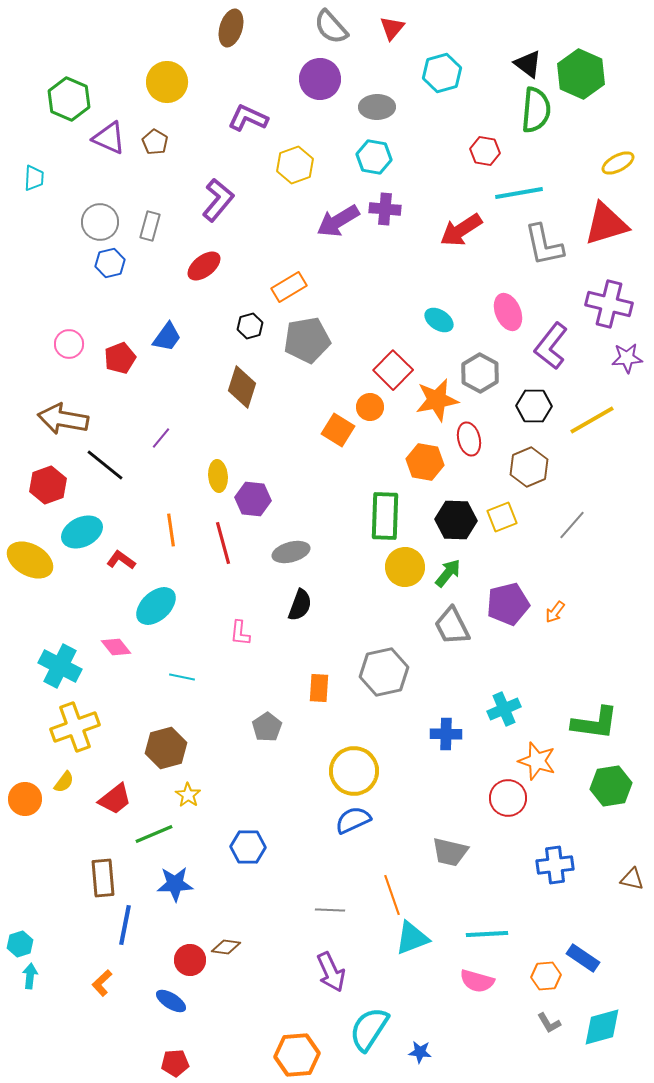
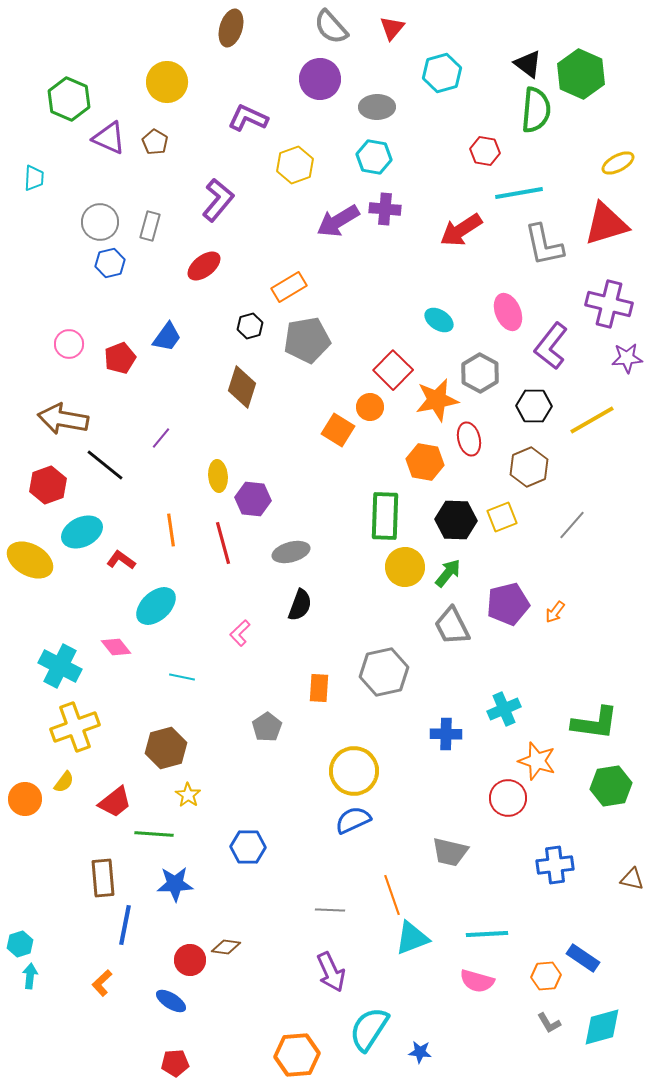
pink L-shape at (240, 633): rotated 40 degrees clockwise
red trapezoid at (115, 799): moved 3 px down
green line at (154, 834): rotated 27 degrees clockwise
